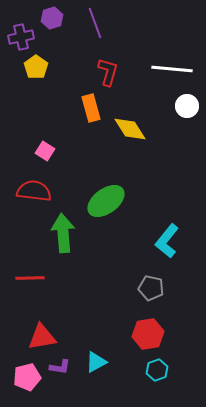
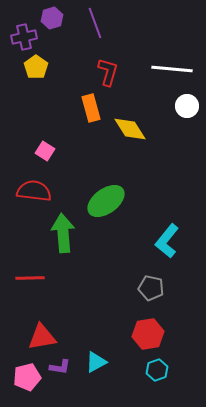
purple cross: moved 3 px right
